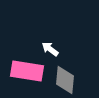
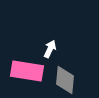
white arrow: rotated 78 degrees clockwise
